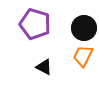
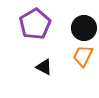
purple pentagon: rotated 24 degrees clockwise
